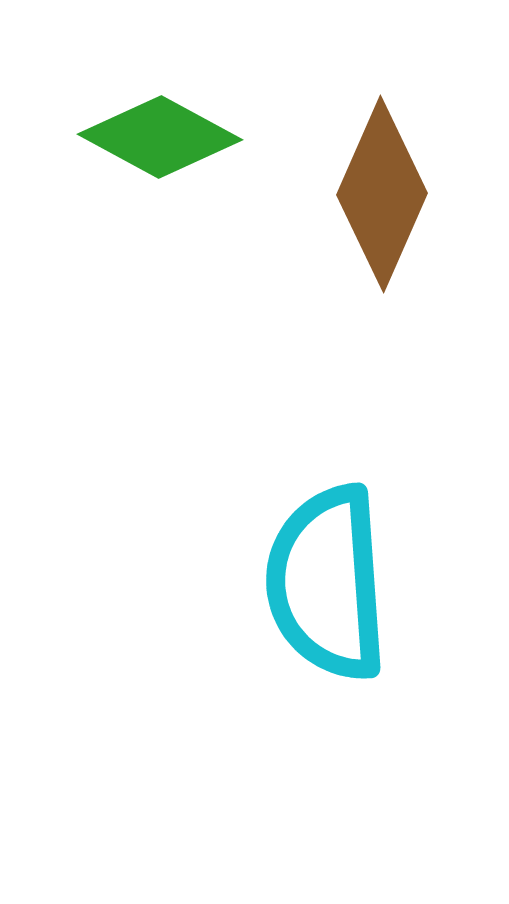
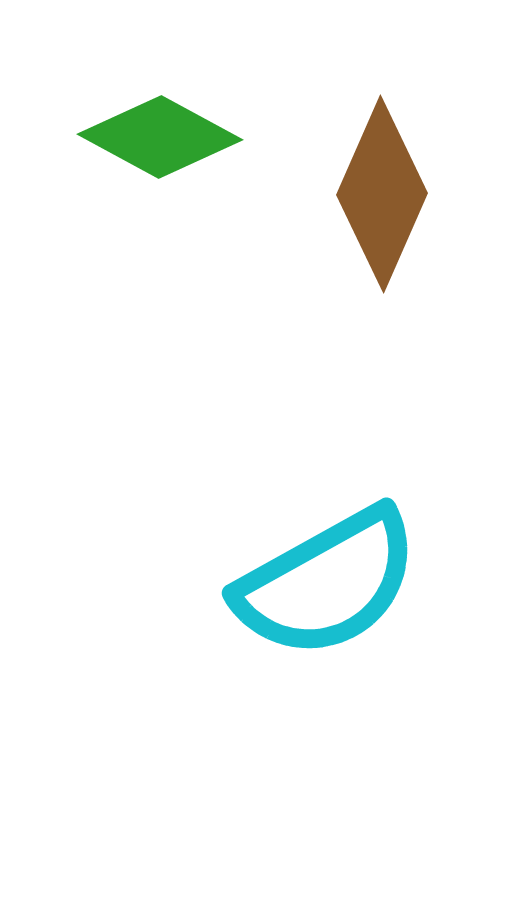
cyan semicircle: rotated 115 degrees counterclockwise
